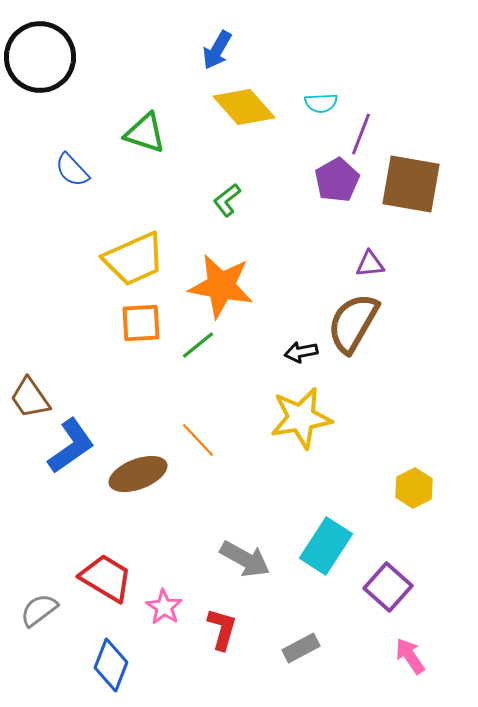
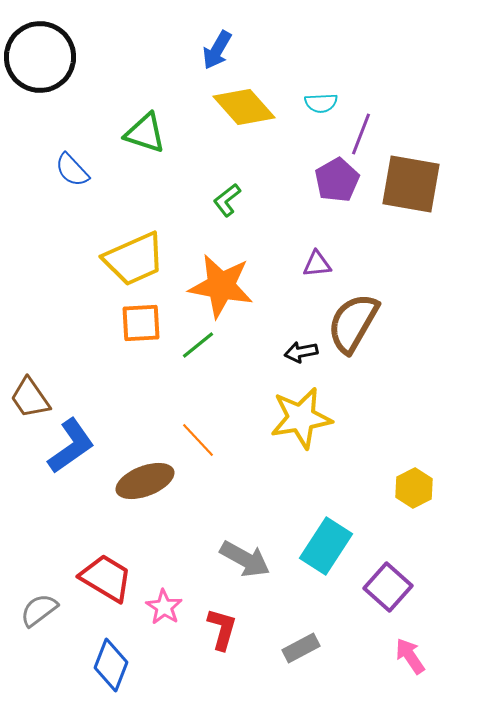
purple triangle: moved 53 px left
brown ellipse: moved 7 px right, 7 px down
